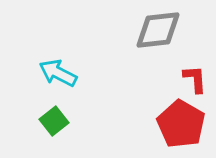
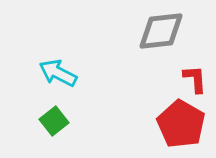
gray diamond: moved 3 px right, 1 px down
